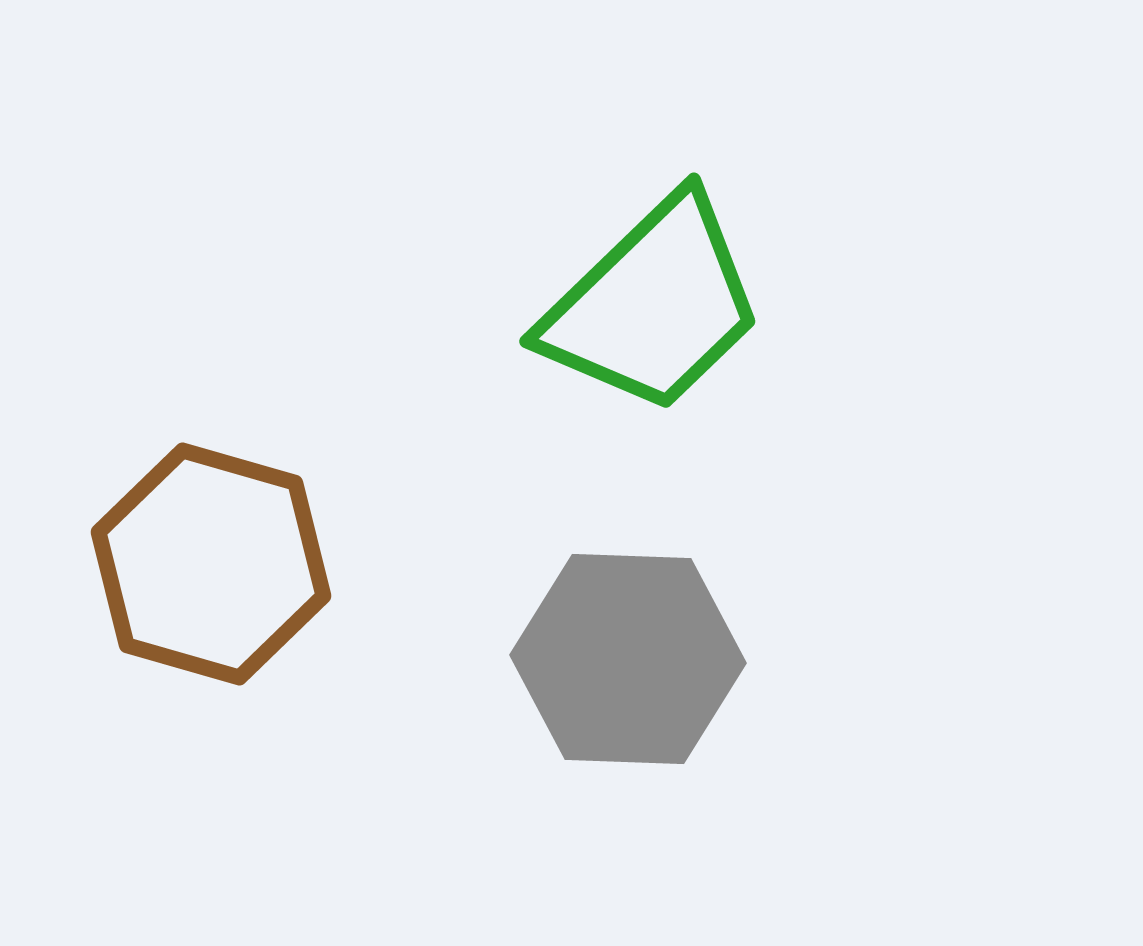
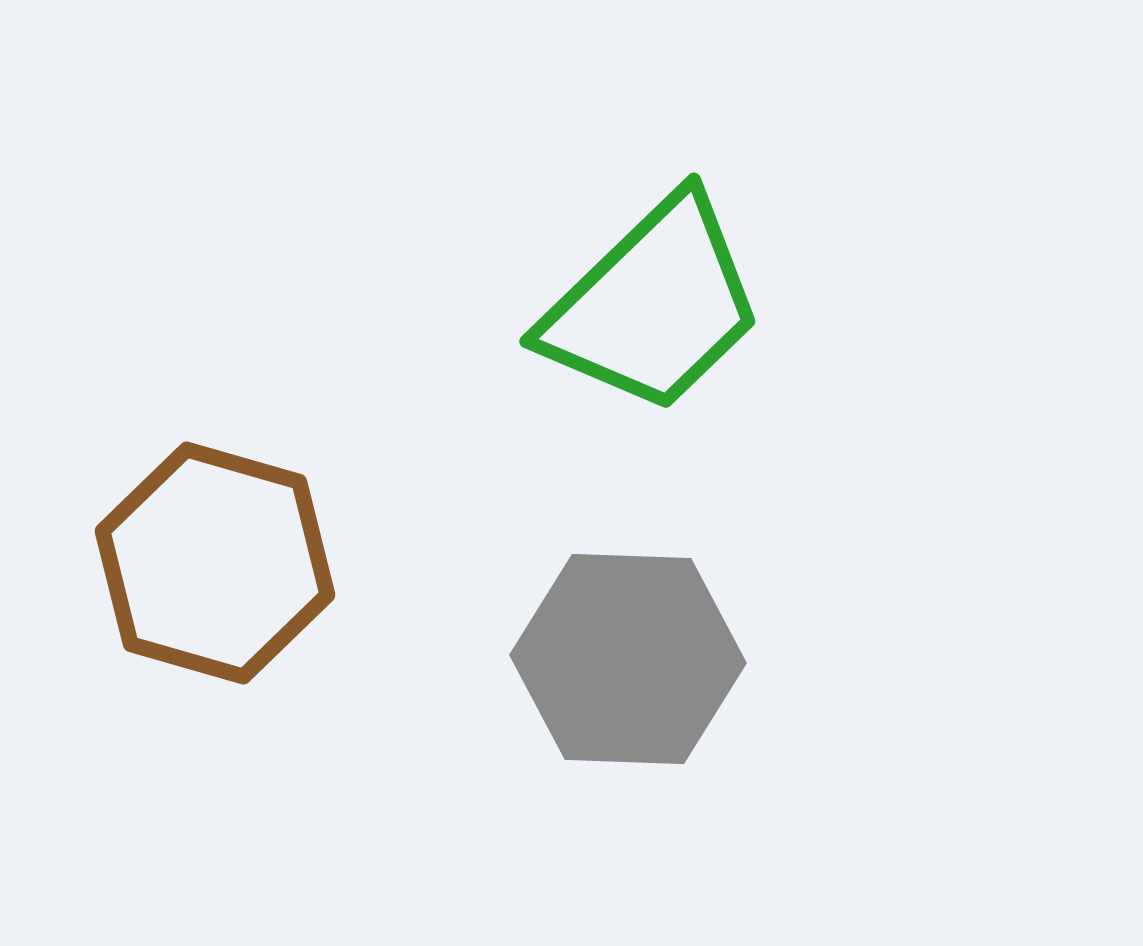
brown hexagon: moved 4 px right, 1 px up
